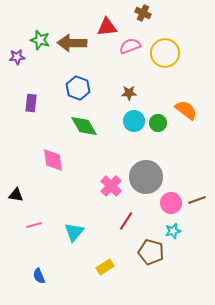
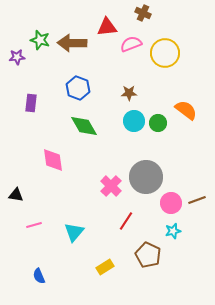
pink semicircle: moved 1 px right, 2 px up
brown pentagon: moved 3 px left, 3 px down; rotated 10 degrees clockwise
